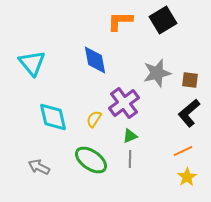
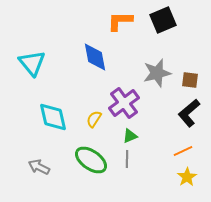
black square: rotated 8 degrees clockwise
blue diamond: moved 3 px up
gray line: moved 3 px left
